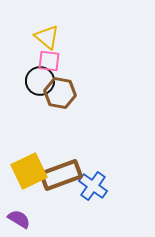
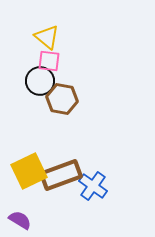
brown hexagon: moved 2 px right, 6 px down
purple semicircle: moved 1 px right, 1 px down
